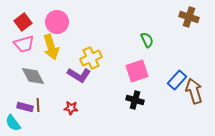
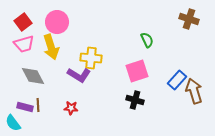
brown cross: moved 2 px down
yellow cross: rotated 30 degrees clockwise
